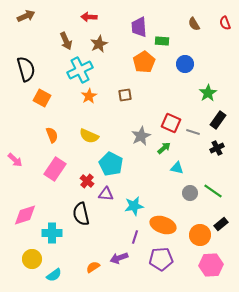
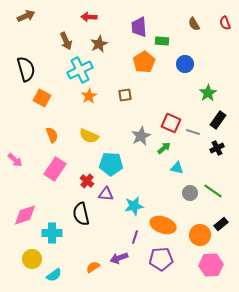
cyan pentagon at (111, 164): rotated 25 degrees counterclockwise
